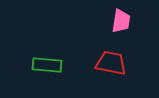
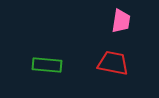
red trapezoid: moved 2 px right
